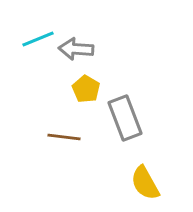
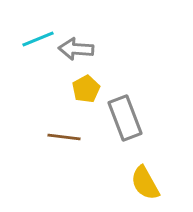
yellow pentagon: rotated 12 degrees clockwise
